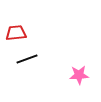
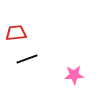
pink star: moved 5 px left
